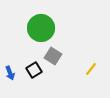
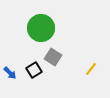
gray square: moved 1 px down
blue arrow: rotated 24 degrees counterclockwise
